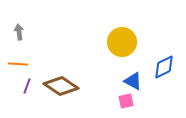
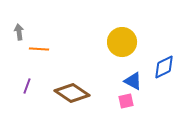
orange line: moved 21 px right, 15 px up
brown diamond: moved 11 px right, 7 px down
